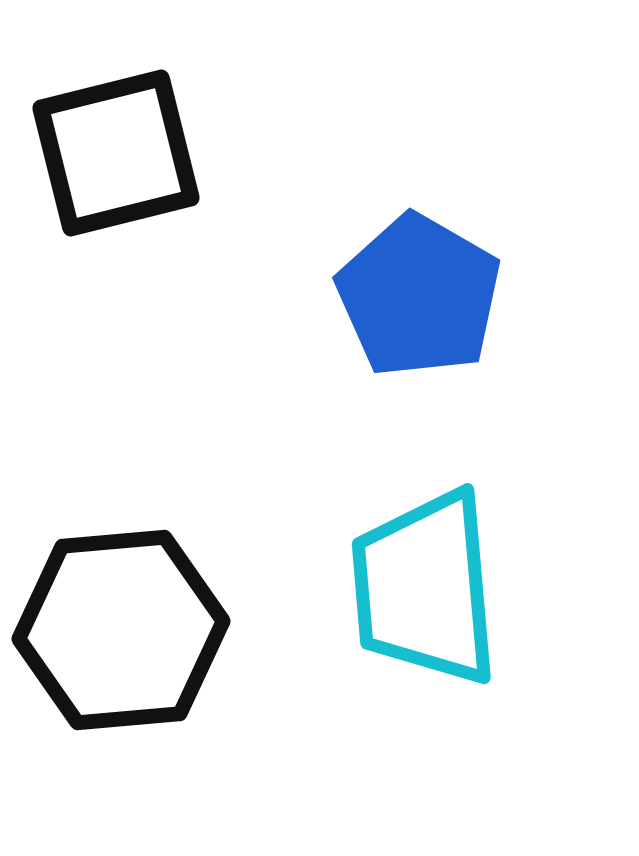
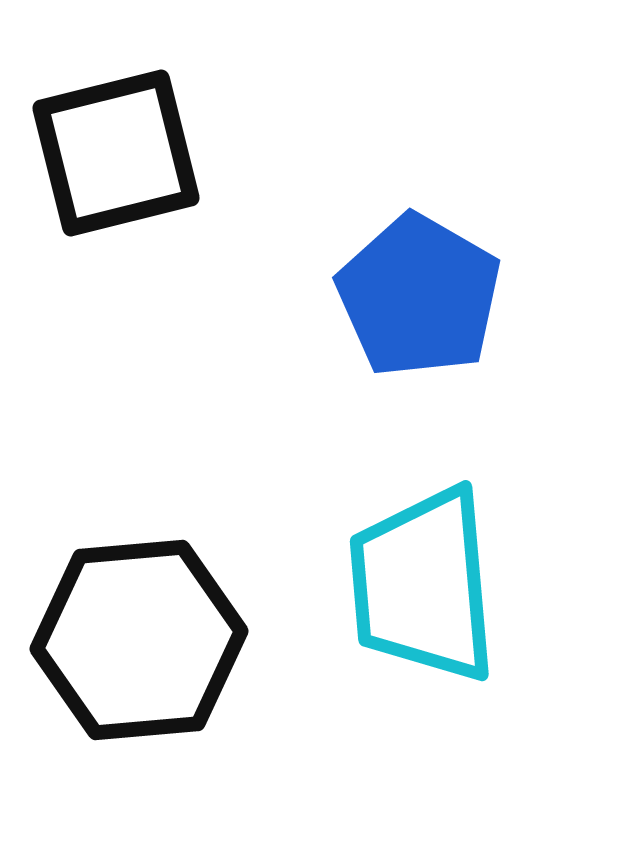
cyan trapezoid: moved 2 px left, 3 px up
black hexagon: moved 18 px right, 10 px down
